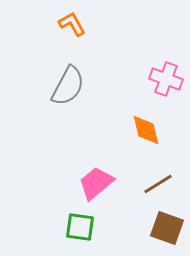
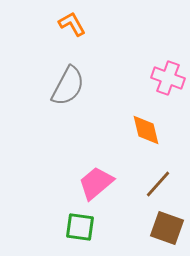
pink cross: moved 2 px right, 1 px up
brown line: rotated 16 degrees counterclockwise
